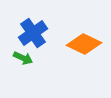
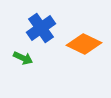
blue cross: moved 8 px right, 5 px up
